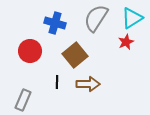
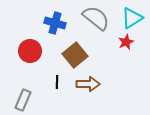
gray semicircle: rotated 96 degrees clockwise
